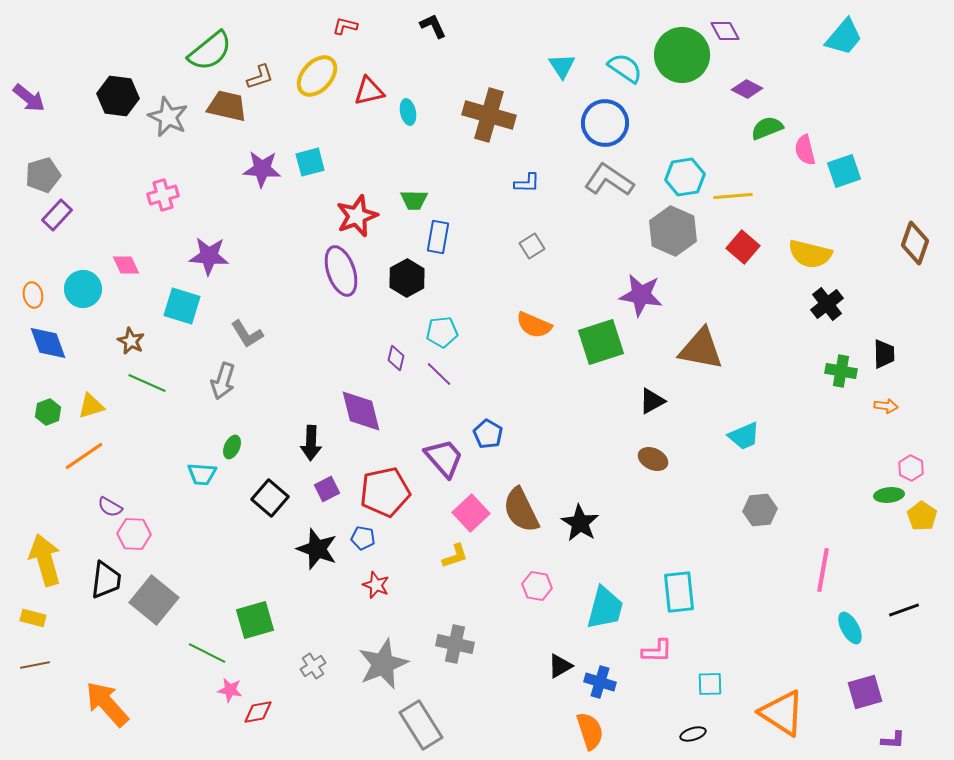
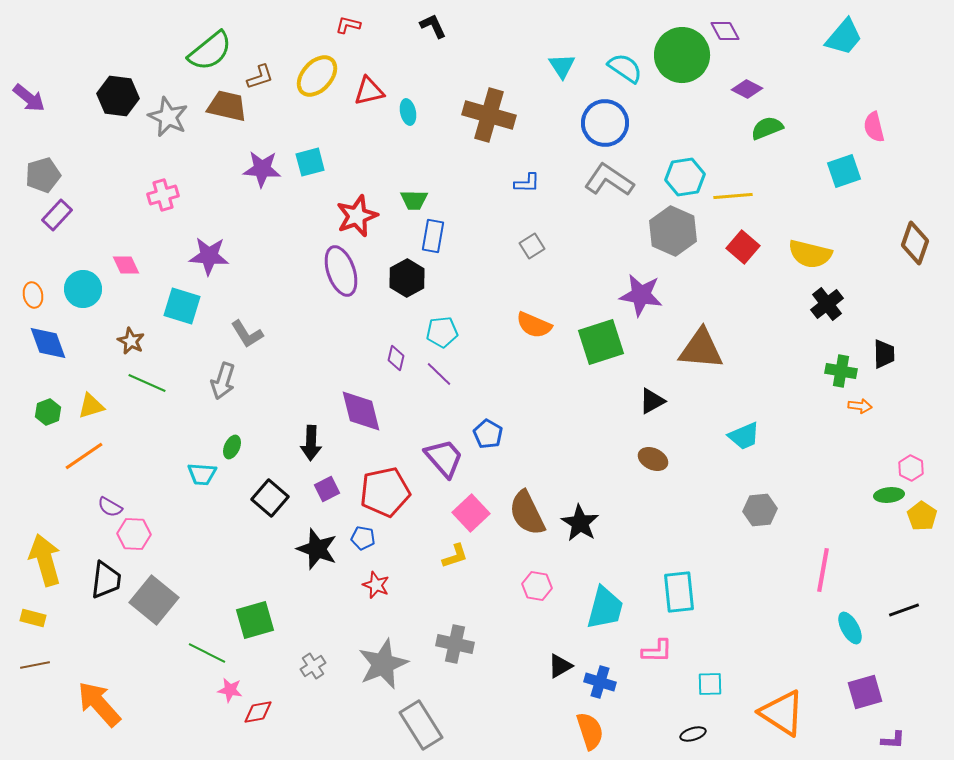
red L-shape at (345, 26): moved 3 px right, 1 px up
pink semicircle at (805, 150): moved 69 px right, 23 px up
blue rectangle at (438, 237): moved 5 px left, 1 px up
brown triangle at (701, 349): rotated 6 degrees counterclockwise
orange arrow at (886, 406): moved 26 px left
brown semicircle at (521, 510): moved 6 px right, 3 px down
orange arrow at (107, 704): moved 8 px left
